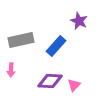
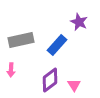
purple star: moved 1 px down
blue rectangle: moved 1 px right, 1 px up
purple diamond: moved 1 px up; rotated 40 degrees counterclockwise
pink triangle: rotated 16 degrees counterclockwise
